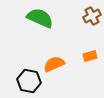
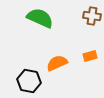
brown cross: rotated 36 degrees clockwise
orange semicircle: moved 3 px right, 1 px up
